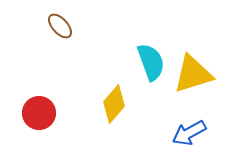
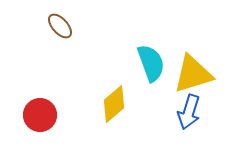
cyan semicircle: moved 1 px down
yellow diamond: rotated 9 degrees clockwise
red circle: moved 1 px right, 2 px down
blue arrow: moved 21 px up; rotated 44 degrees counterclockwise
